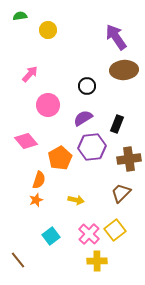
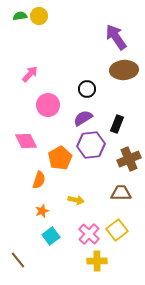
yellow circle: moved 9 px left, 14 px up
black circle: moved 3 px down
pink diamond: rotated 15 degrees clockwise
purple hexagon: moved 1 px left, 2 px up
brown cross: rotated 15 degrees counterclockwise
brown trapezoid: rotated 45 degrees clockwise
orange star: moved 6 px right, 11 px down
yellow square: moved 2 px right
